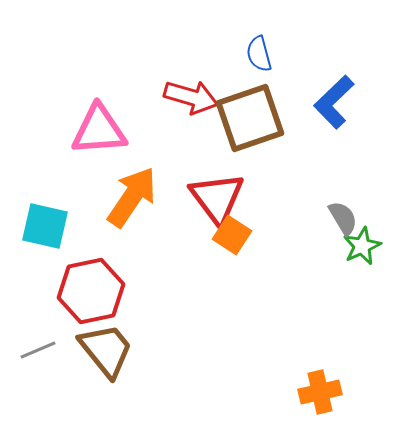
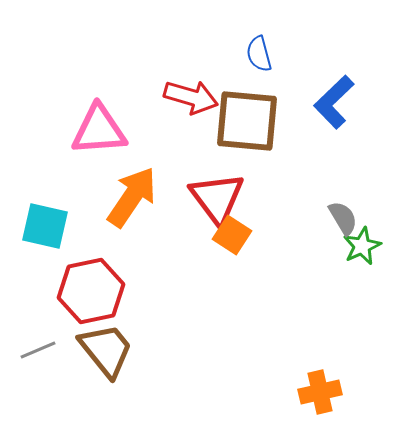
brown square: moved 3 px left, 3 px down; rotated 24 degrees clockwise
